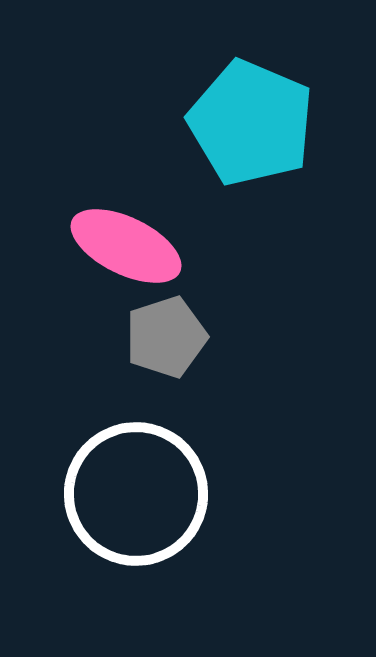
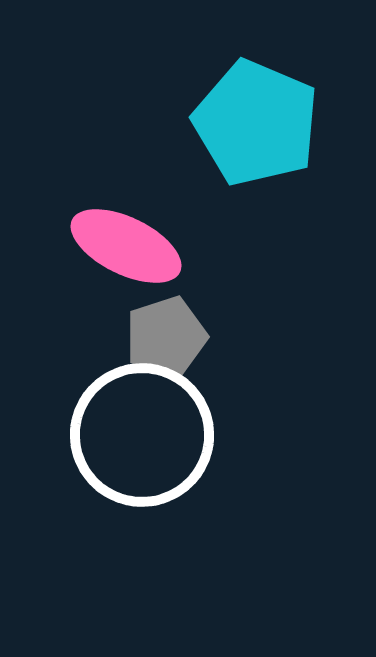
cyan pentagon: moved 5 px right
white circle: moved 6 px right, 59 px up
